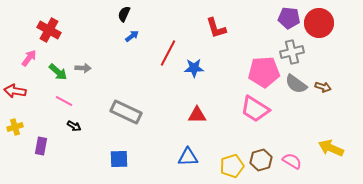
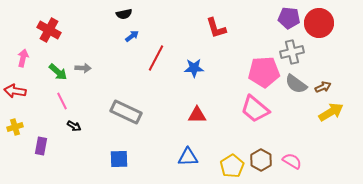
black semicircle: rotated 126 degrees counterclockwise
red line: moved 12 px left, 5 px down
pink arrow: moved 6 px left; rotated 24 degrees counterclockwise
brown arrow: rotated 42 degrees counterclockwise
pink line: moved 2 px left; rotated 36 degrees clockwise
pink trapezoid: rotated 8 degrees clockwise
yellow arrow: moved 36 px up; rotated 125 degrees clockwise
brown hexagon: rotated 15 degrees counterclockwise
yellow pentagon: rotated 15 degrees counterclockwise
